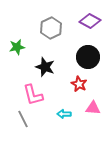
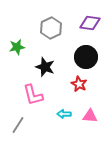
purple diamond: moved 2 px down; rotated 20 degrees counterclockwise
black circle: moved 2 px left
pink triangle: moved 3 px left, 8 px down
gray line: moved 5 px left, 6 px down; rotated 60 degrees clockwise
